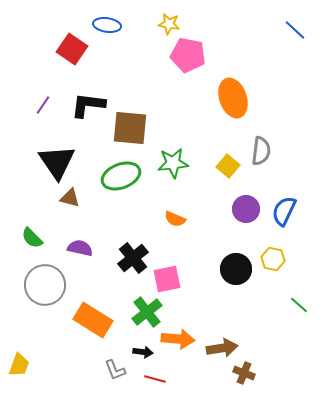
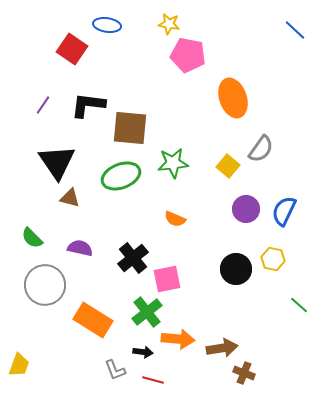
gray semicircle: moved 2 px up; rotated 28 degrees clockwise
red line: moved 2 px left, 1 px down
